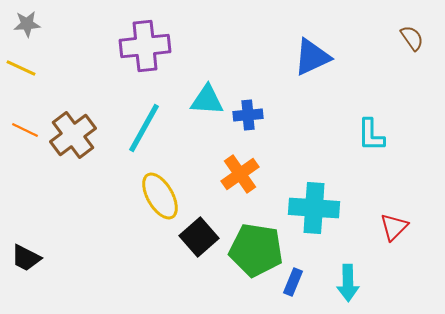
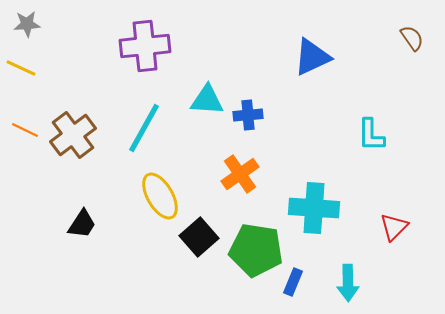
black trapezoid: moved 56 px right, 34 px up; rotated 84 degrees counterclockwise
